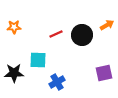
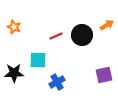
orange star: rotated 24 degrees clockwise
red line: moved 2 px down
purple square: moved 2 px down
